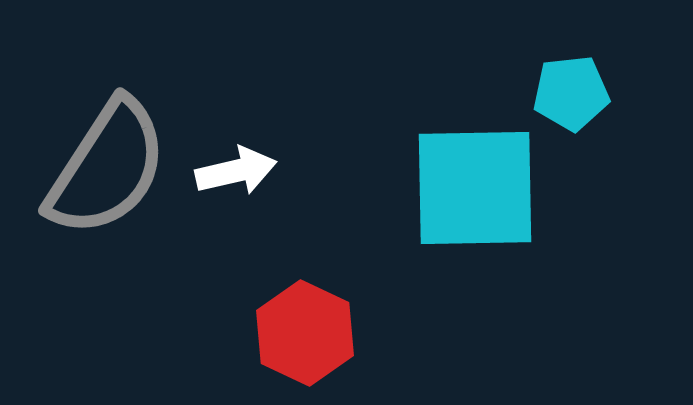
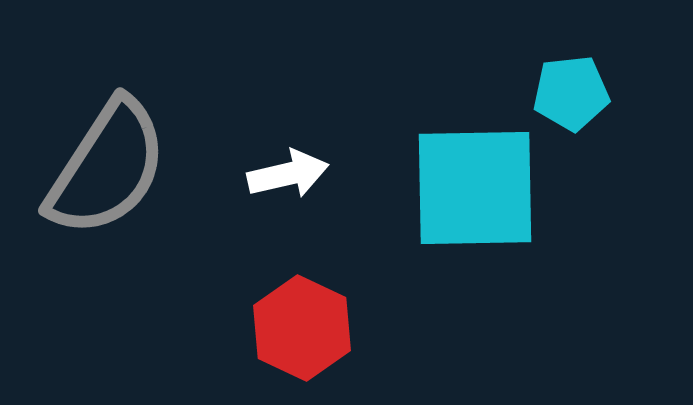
white arrow: moved 52 px right, 3 px down
red hexagon: moved 3 px left, 5 px up
